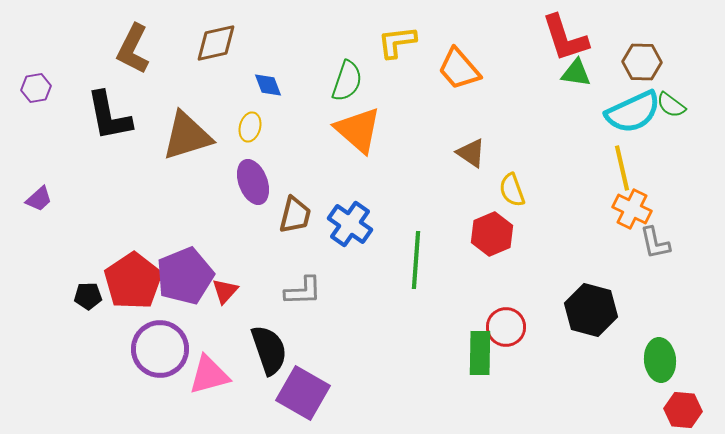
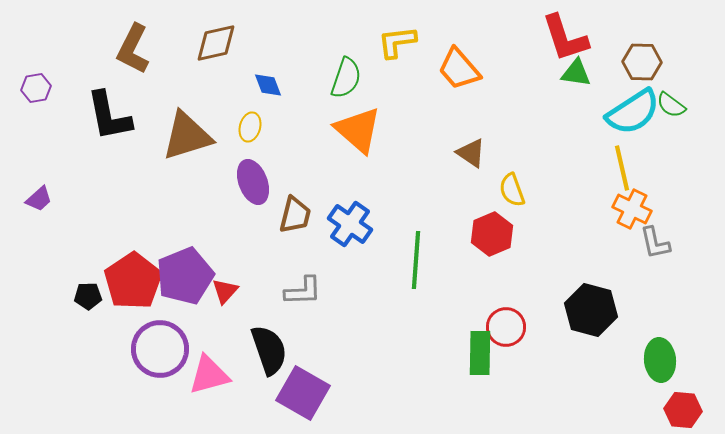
green semicircle at (347, 81): moved 1 px left, 3 px up
cyan semicircle at (633, 112): rotated 8 degrees counterclockwise
